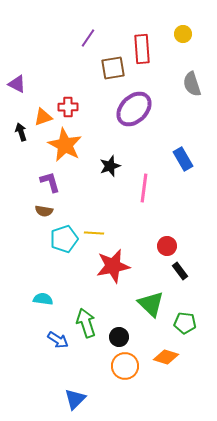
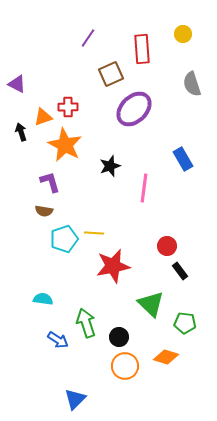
brown square: moved 2 px left, 6 px down; rotated 15 degrees counterclockwise
